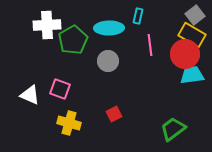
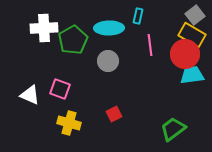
white cross: moved 3 px left, 3 px down
